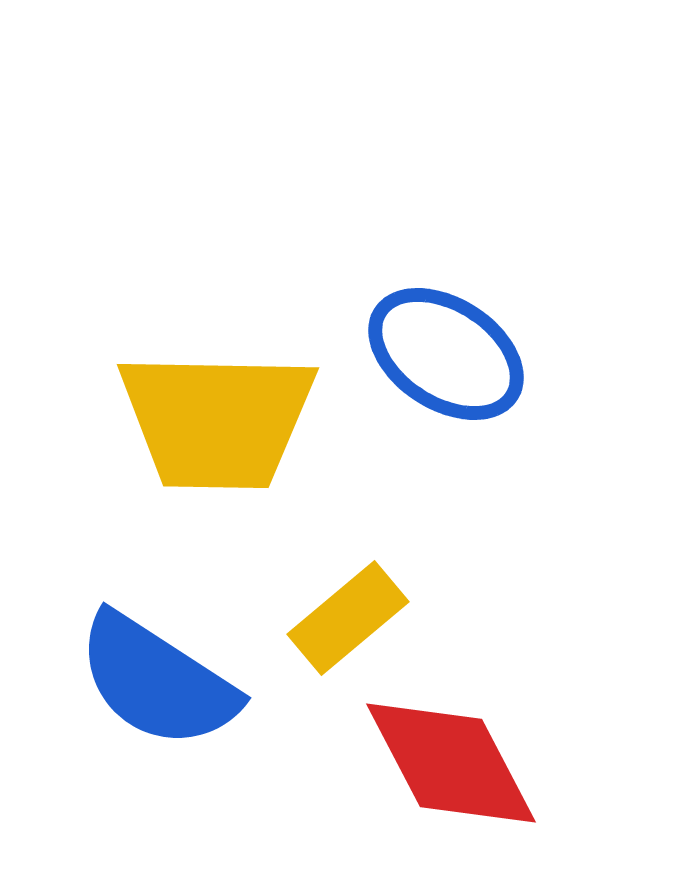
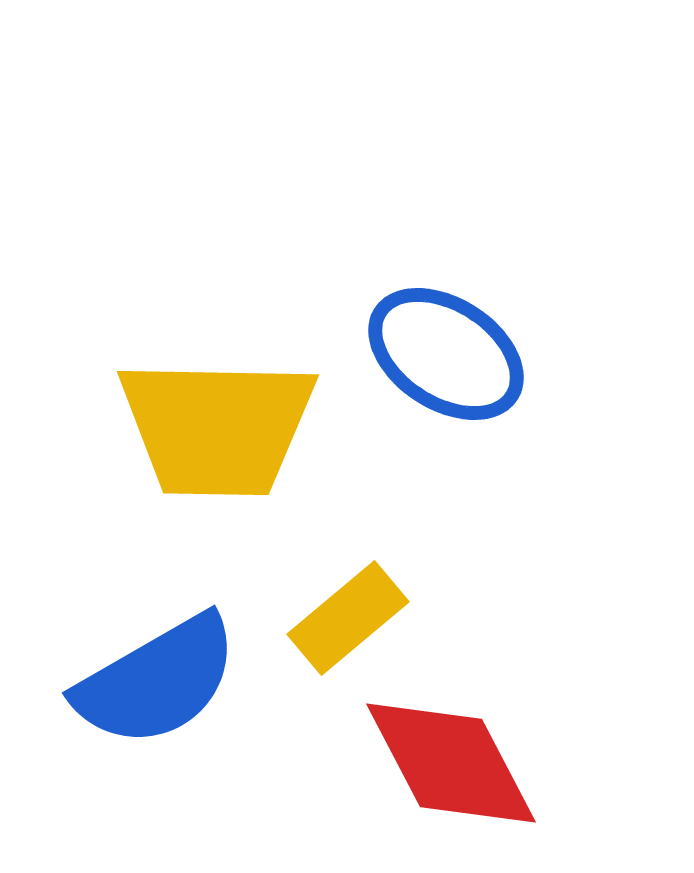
yellow trapezoid: moved 7 px down
blue semicircle: rotated 63 degrees counterclockwise
